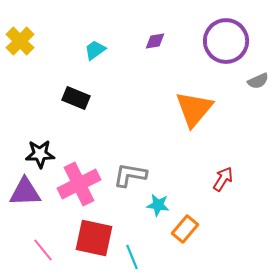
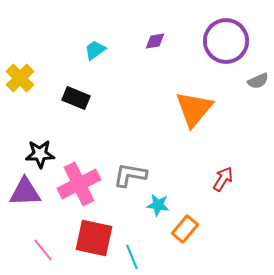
yellow cross: moved 37 px down
